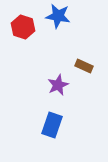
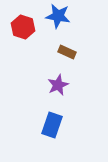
brown rectangle: moved 17 px left, 14 px up
